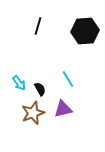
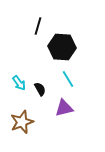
black hexagon: moved 23 px left, 16 px down; rotated 8 degrees clockwise
purple triangle: moved 1 px right, 1 px up
brown star: moved 11 px left, 9 px down
